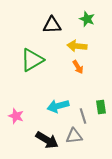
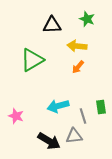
orange arrow: rotated 72 degrees clockwise
black arrow: moved 2 px right, 1 px down
